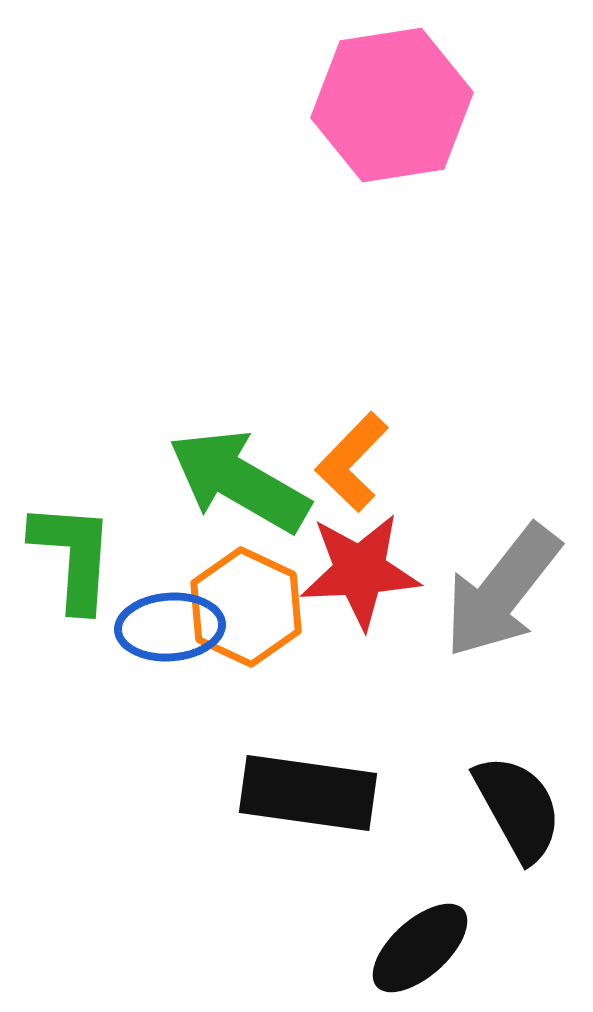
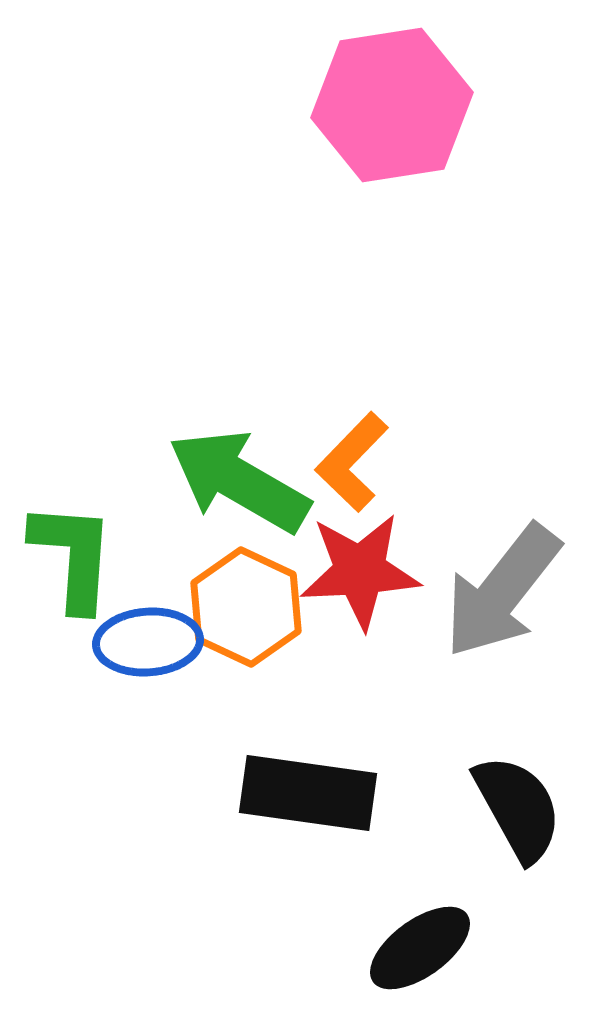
blue ellipse: moved 22 px left, 15 px down
black ellipse: rotated 6 degrees clockwise
